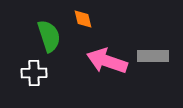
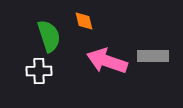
orange diamond: moved 1 px right, 2 px down
white cross: moved 5 px right, 2 px up
